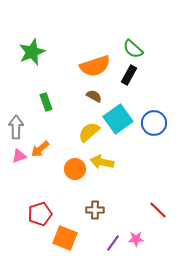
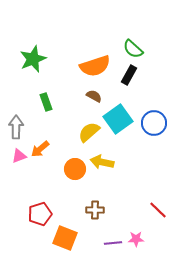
green star: moved 1 px right, 7 px down
purple line: rotated 48 degrees clockwise
